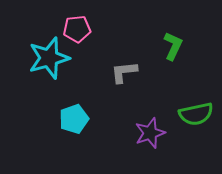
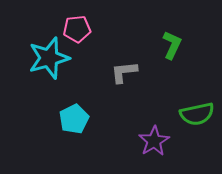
green L-shape: moved 1 px left, 1 px up
green semicircle: moved 1 px right
cyan pentagon: rotated 8 degrees counterclockwise
purple star: moved 4 px right, 8 px down; rotated 12 degrees counterclockwise
